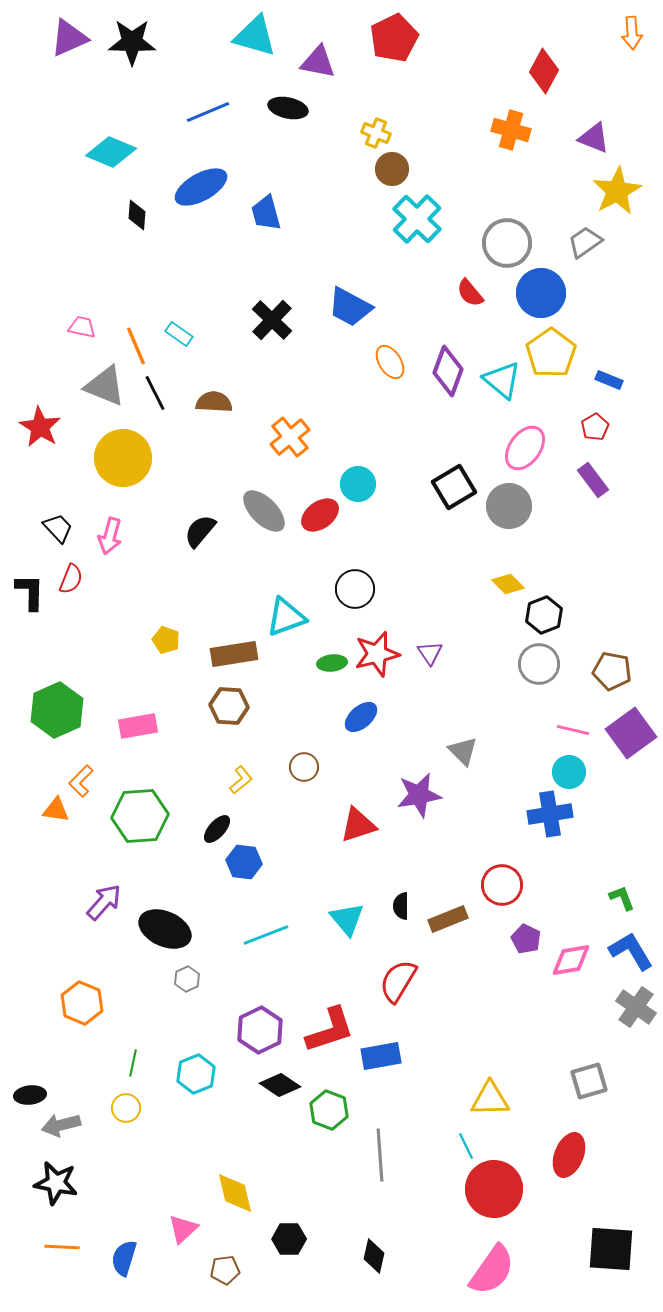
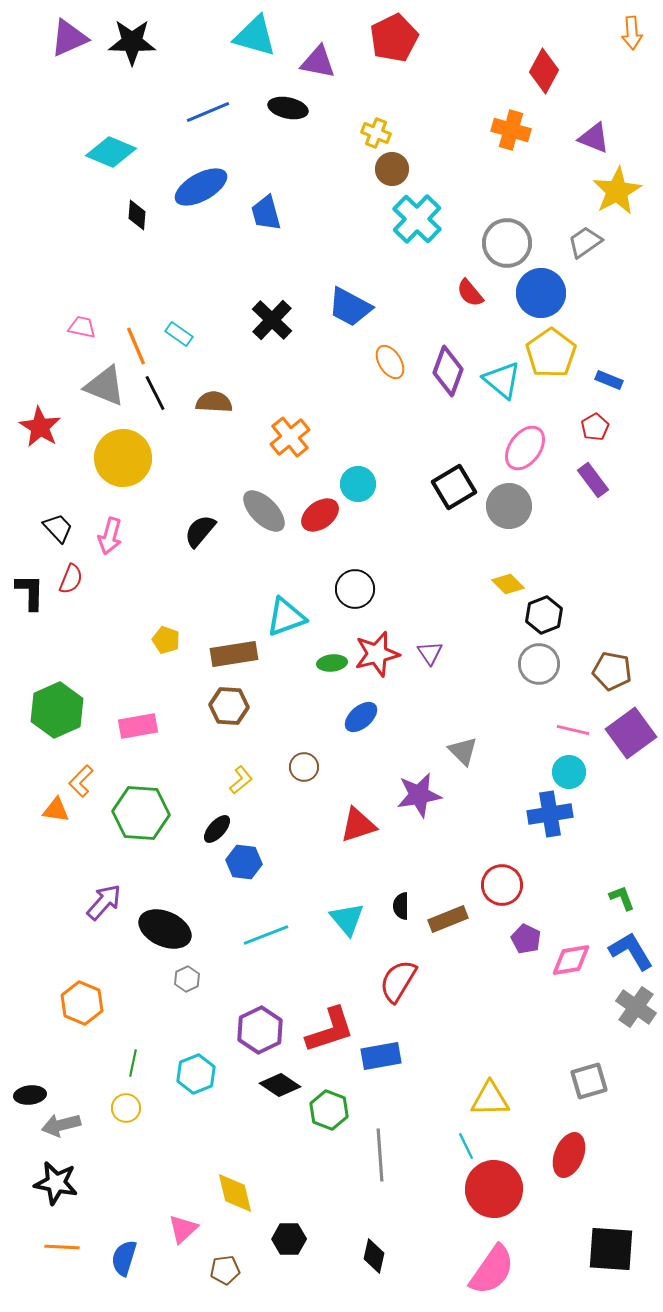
green hexagon at (140, 816): moved 1 px right, 3 px up; rotated 8 degrees clockwise
